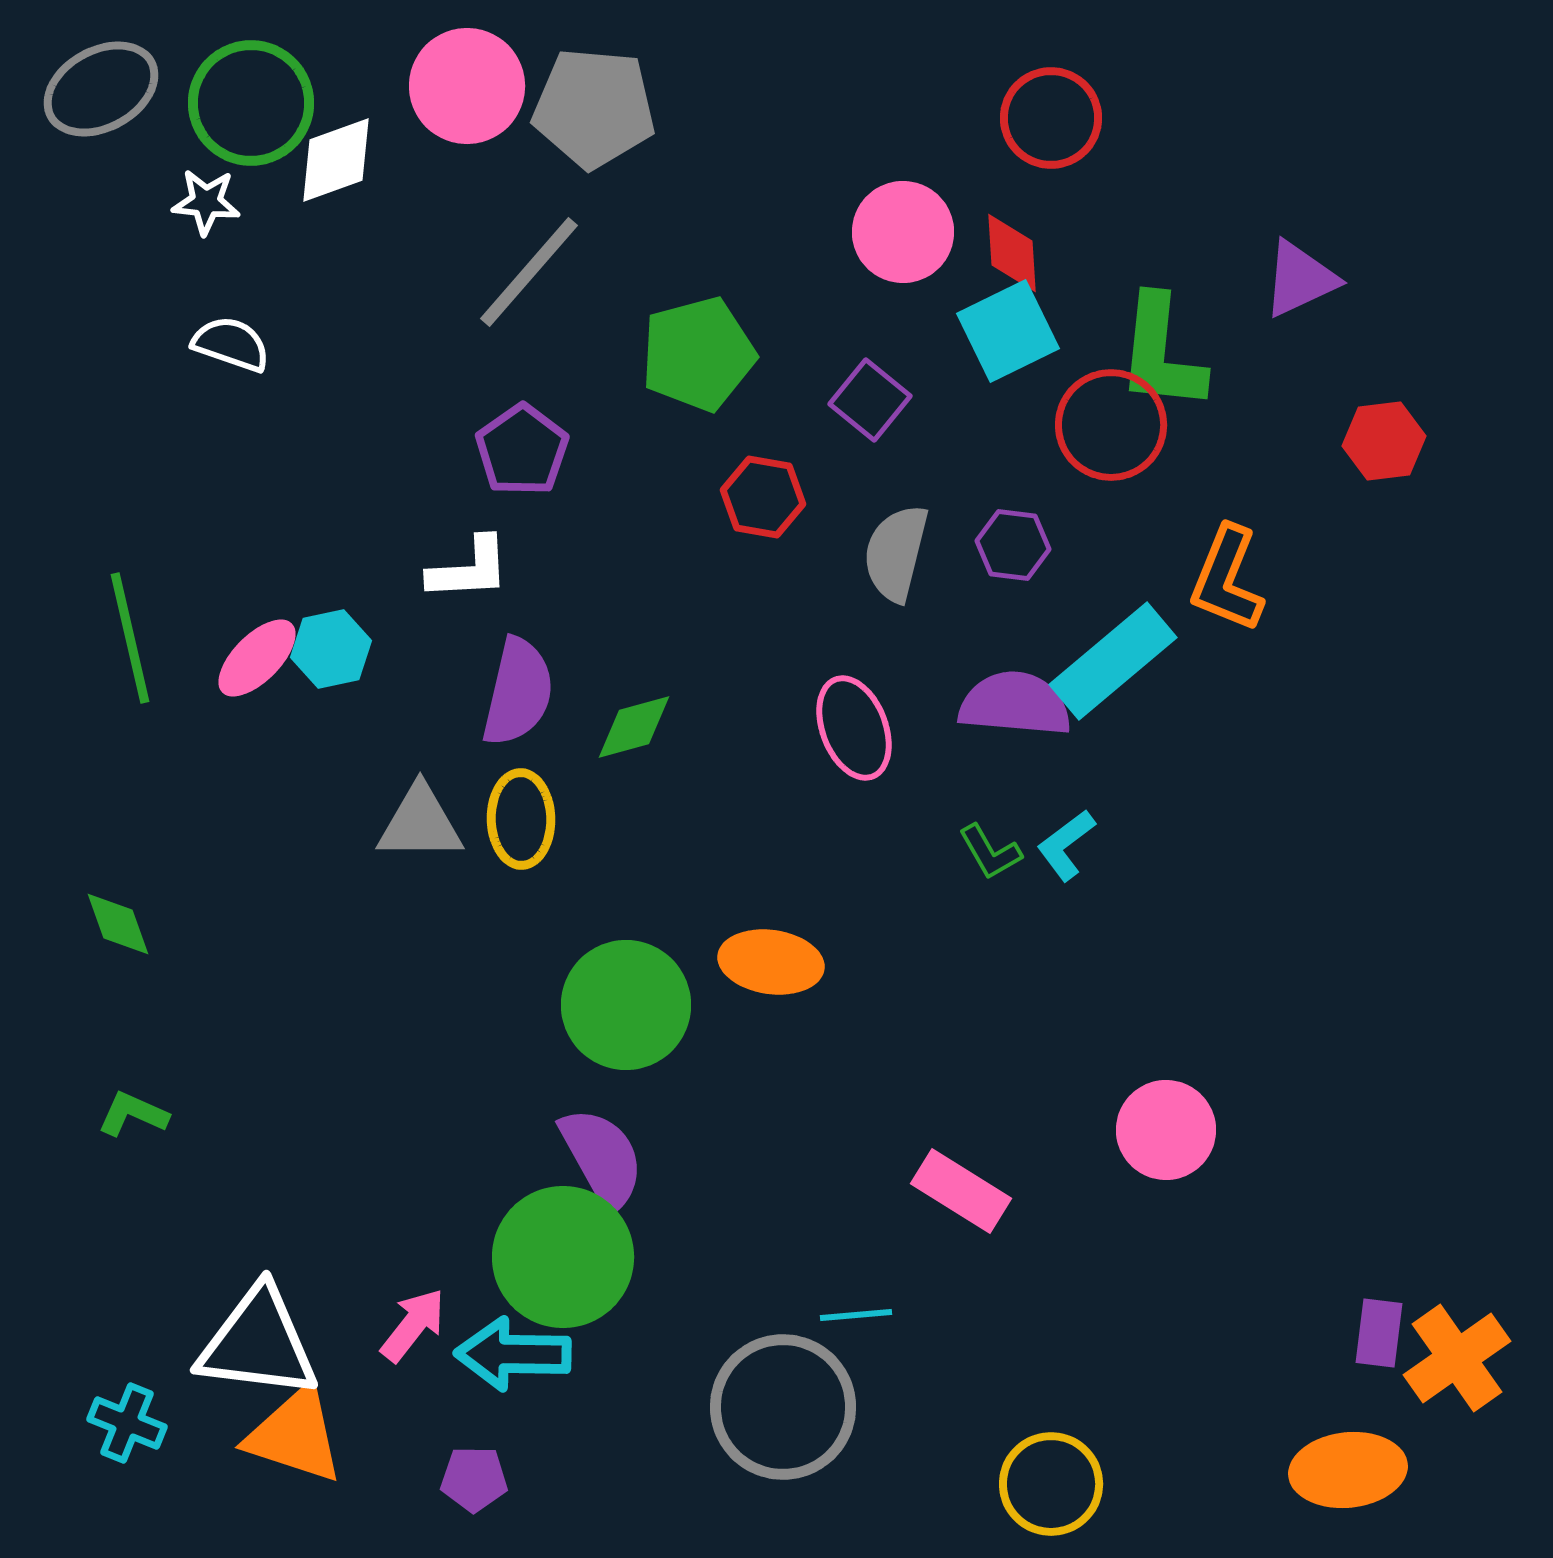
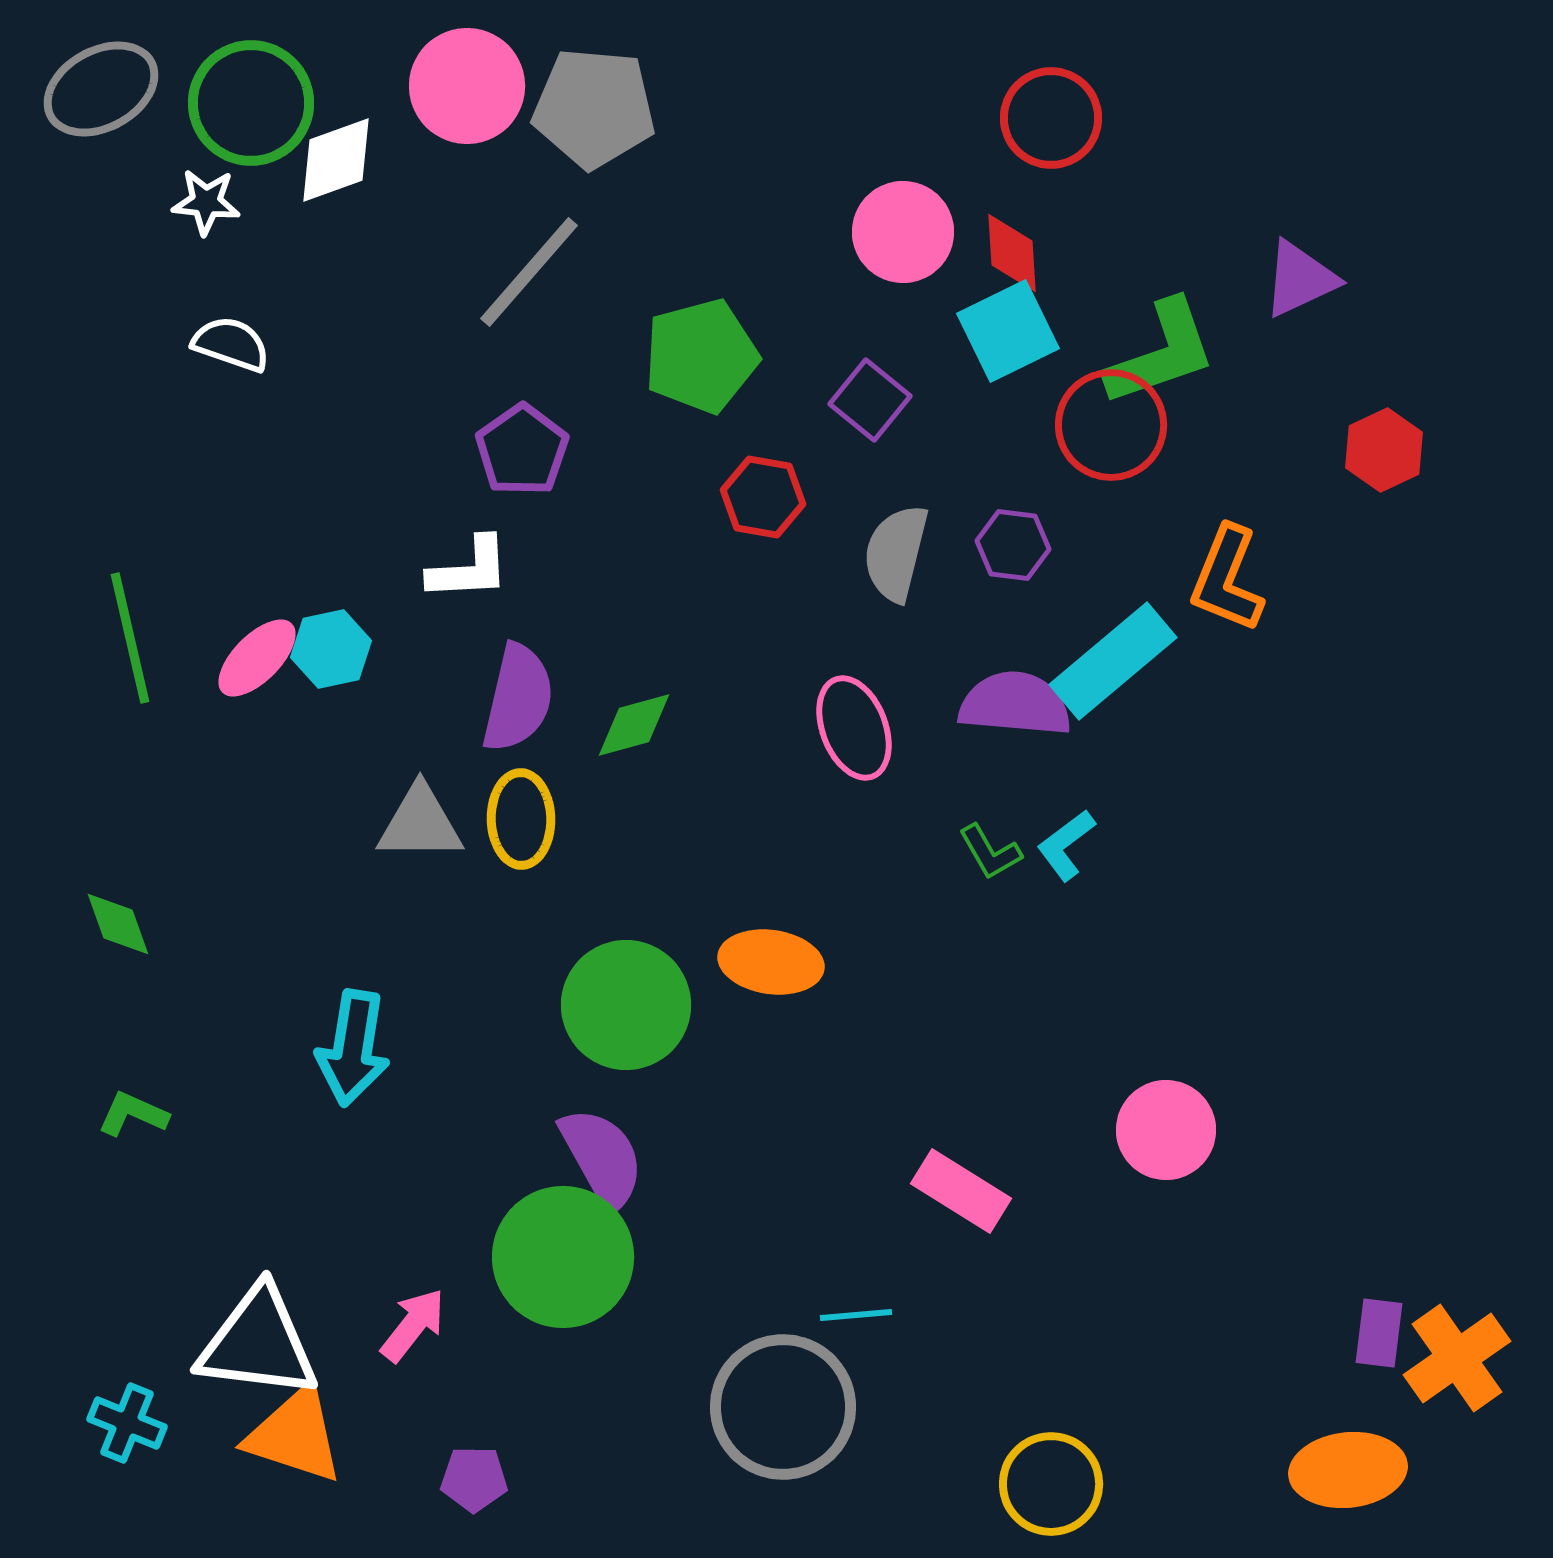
green L-shape at (1161, 353): rotated 115 degrees counterclockwise
green pentagon at (698, 354): moved 3 px right, 2 px down
red hexagon at (1384, 441): moved 9 px down; rotated 18 degrees counterclockwise
purple semicircle at (518, 692): moved 6 px down
green diamond at (634, 727): moved 2 px up
cyan arrow at (513, 1354): moved 160 px left, 306 px up; rotated 82 degrees counterclockwise
